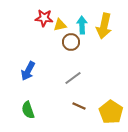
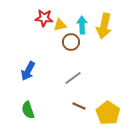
yellow pentagon: moved 3 px left, 1 px down
